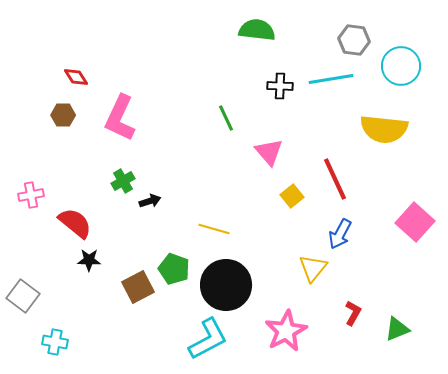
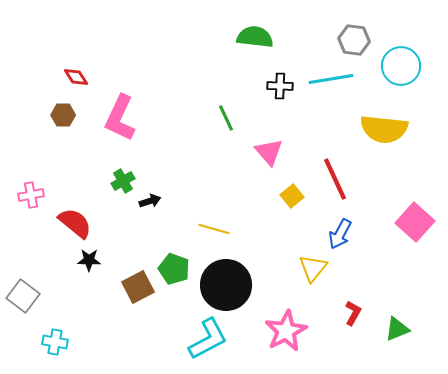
green semicircle: moved 2 px left, 7 px down
